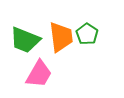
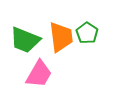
green pentagon: moved 1 px up
